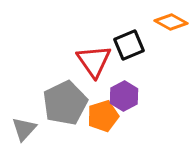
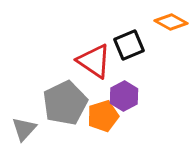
red triangle: rotated 21 degrees counterclockwise
